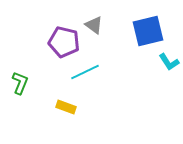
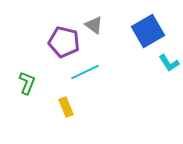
blue square: rotated 16 degrees counterclockwise
cyan L-shape: moved 1 px down
green L-shape: moved 7 px right
yellow rectangle: rotated 48 degrees clockwise
